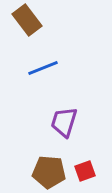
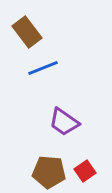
brown rectangle: moved 12 px down
purple trapezoid: rotated 72 degrees counterclockwise
red square: rotated 15 degrees counterclockwise
